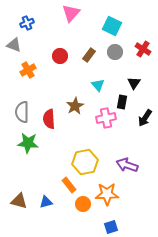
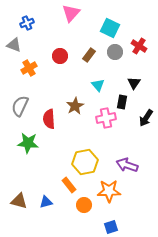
cyan square: moved 2 px left, 2 px down
red cross: moved 4 px left, 3 px up
orange cross: moved 1 px right, 2 px up
gray semicircle: moved 2 px left, 6 px up; rotated 25 degrees clockwise
black arrow: moved 1 px right
orange star: moved 2 px right, 3 px up
orange circle: moved 1 px right, 1 px down
